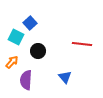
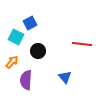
blue square: rotated 16 degrees clockwise
